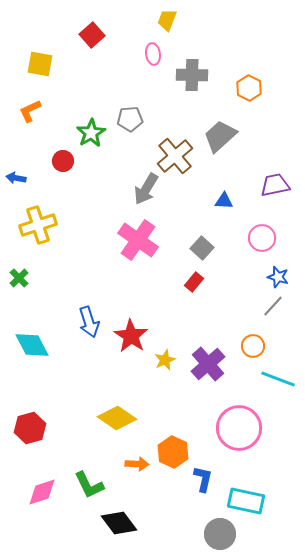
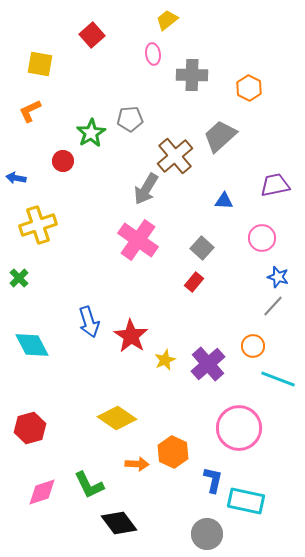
yellow trapezoid at (167, 20): rotated 30 degrees clockwise
blue L-shape at (203, 479): moved 10 px right, 1 px down
gray circle at (220, 534): moved 13 px left
